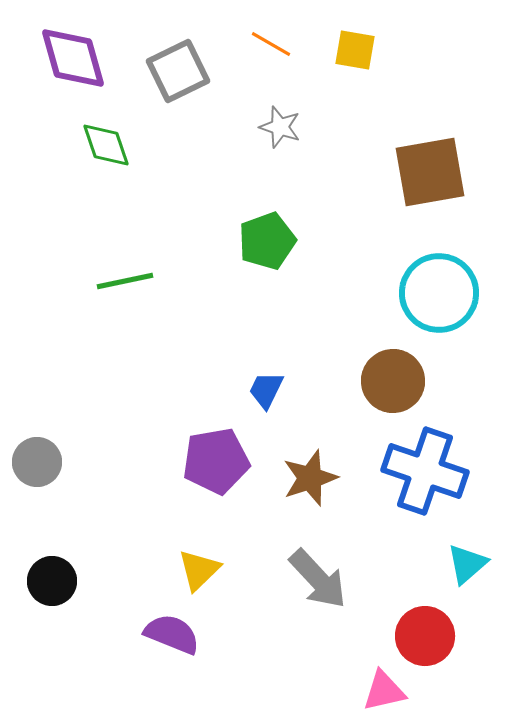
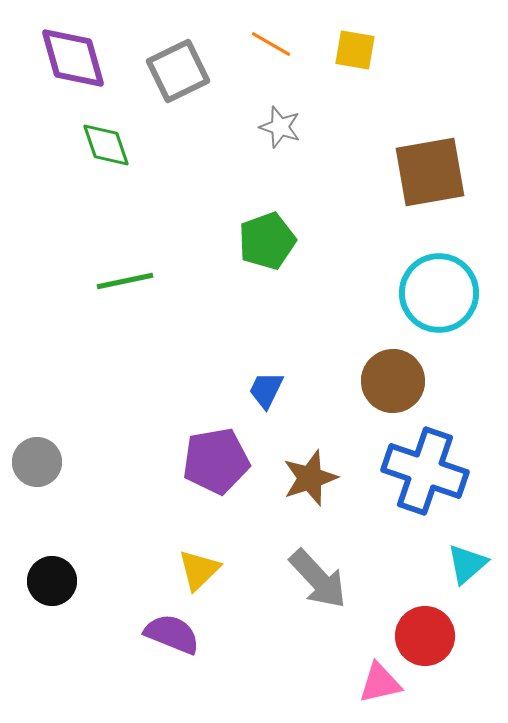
pink triangle: moved 4 px left, 8 px up
